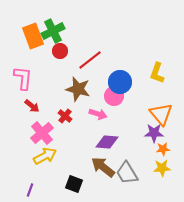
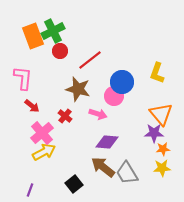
blue circle: moved 2 px right
yellow arrow: moved 1 px left, 4 px up
black square: rotated 30 degrees clockwise
